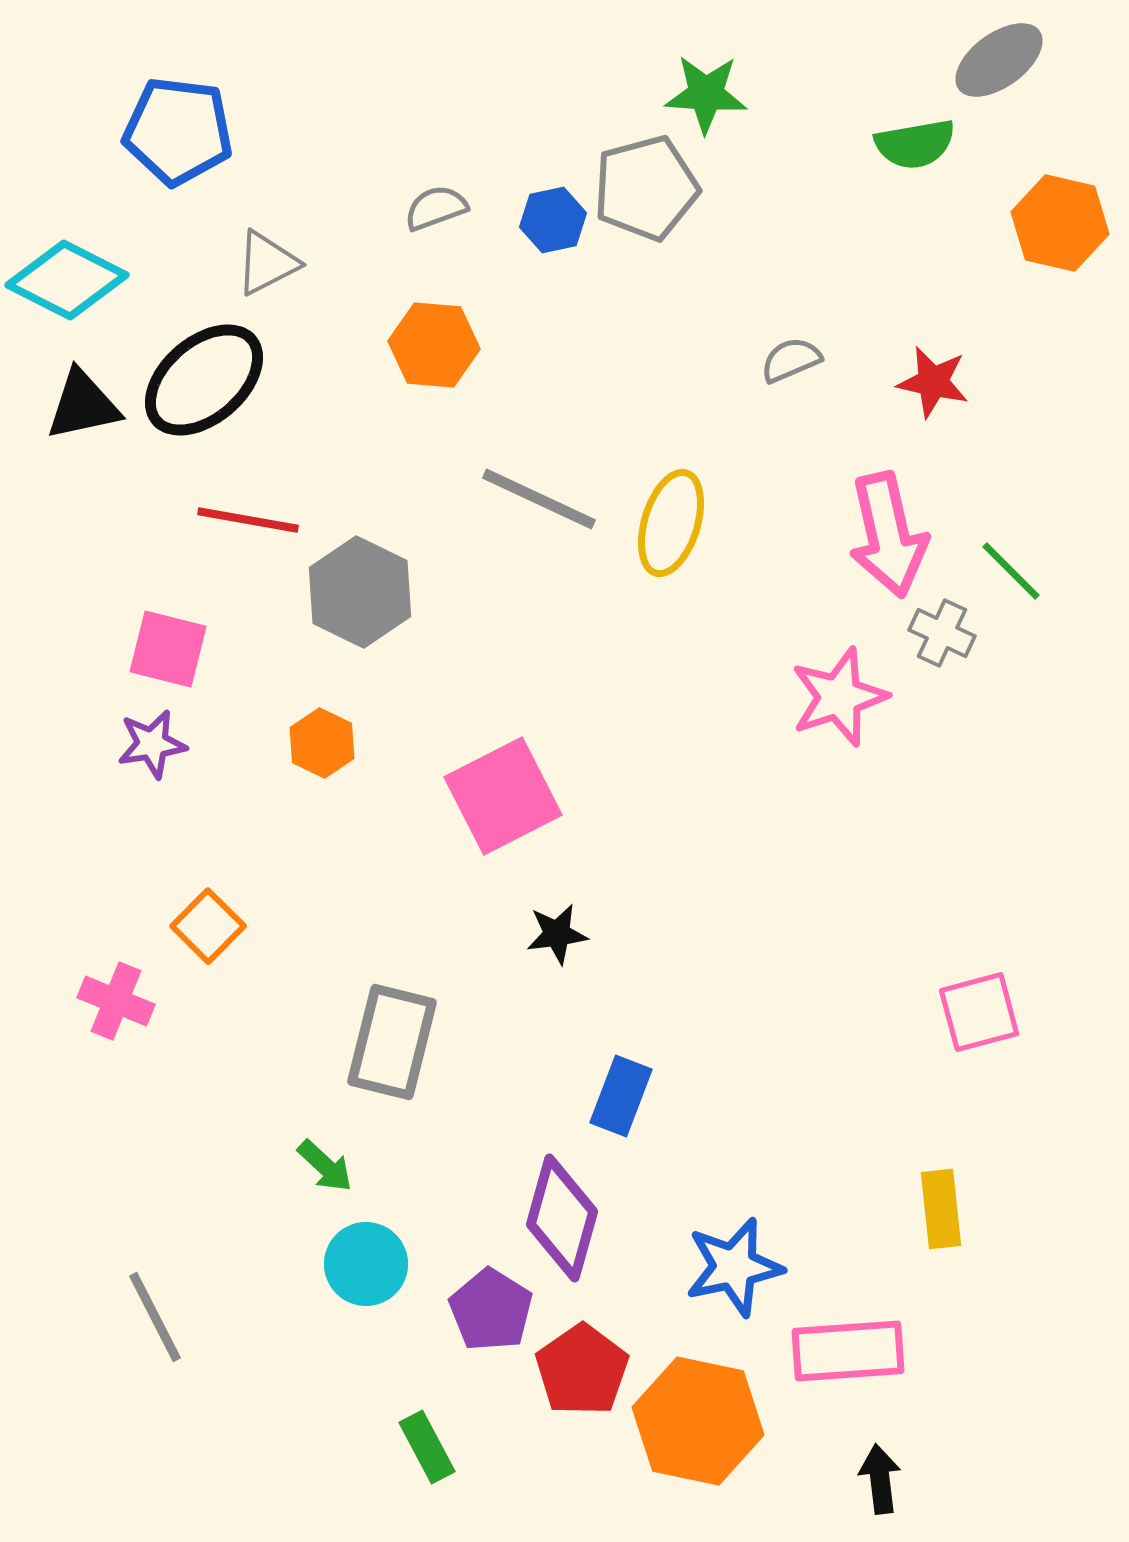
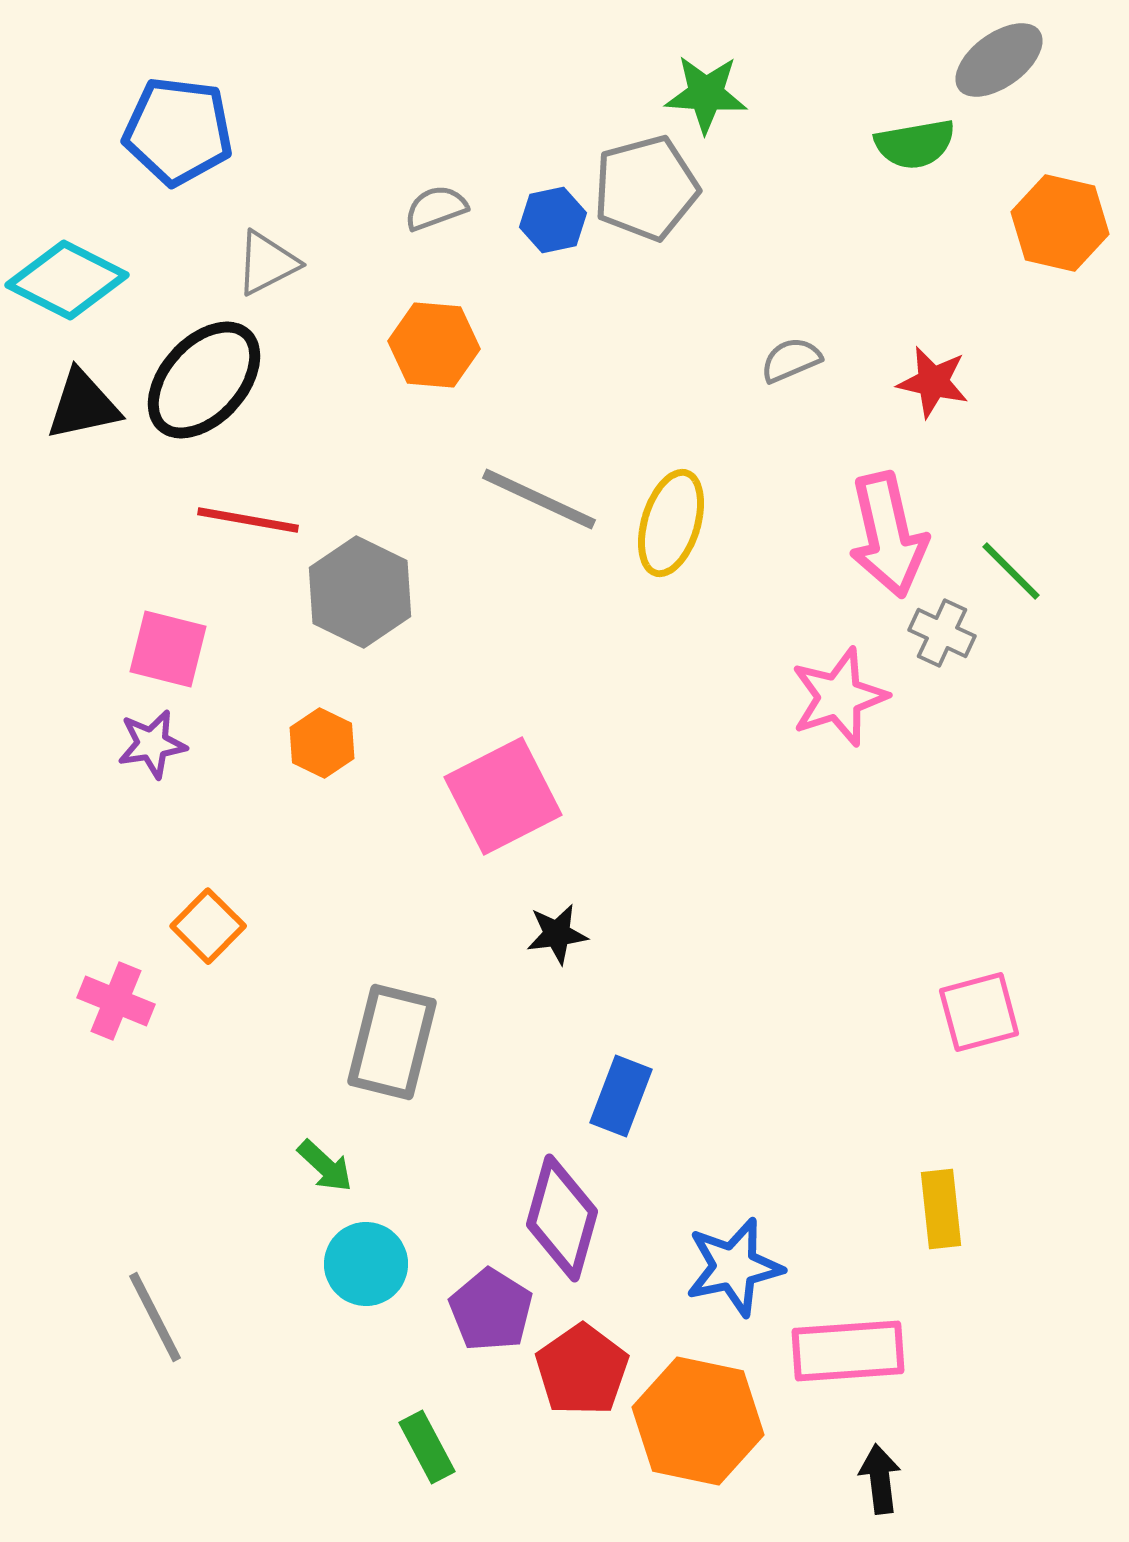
black ellipse at (204, 380): rotated 7 degrees counterclockwise
